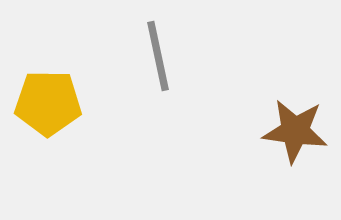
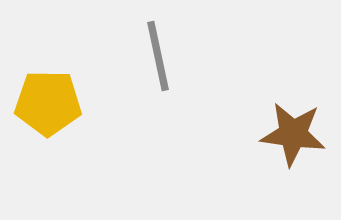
brown star: moved 2 px left, 3 px down
